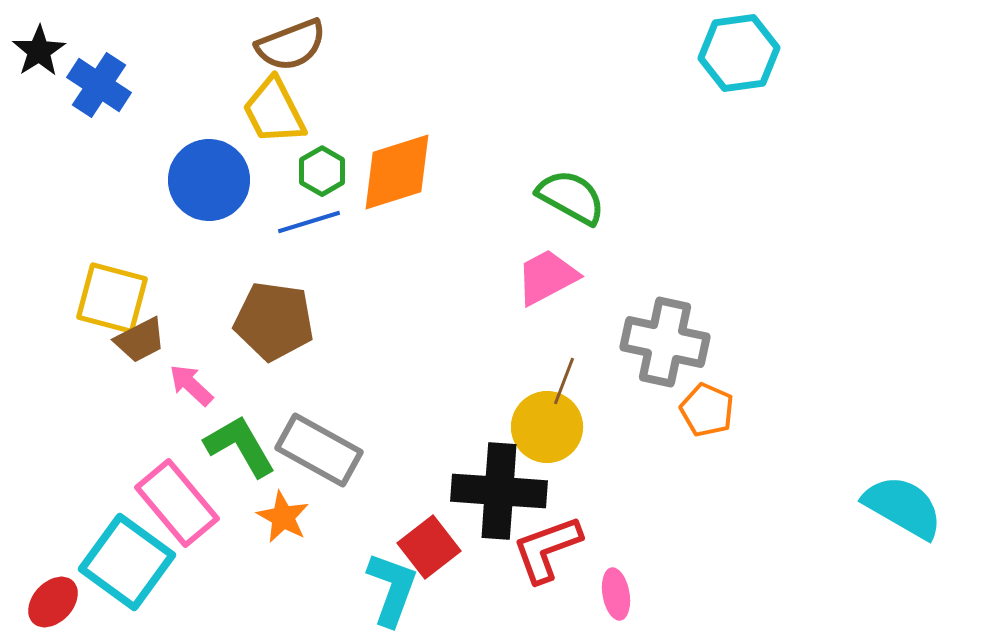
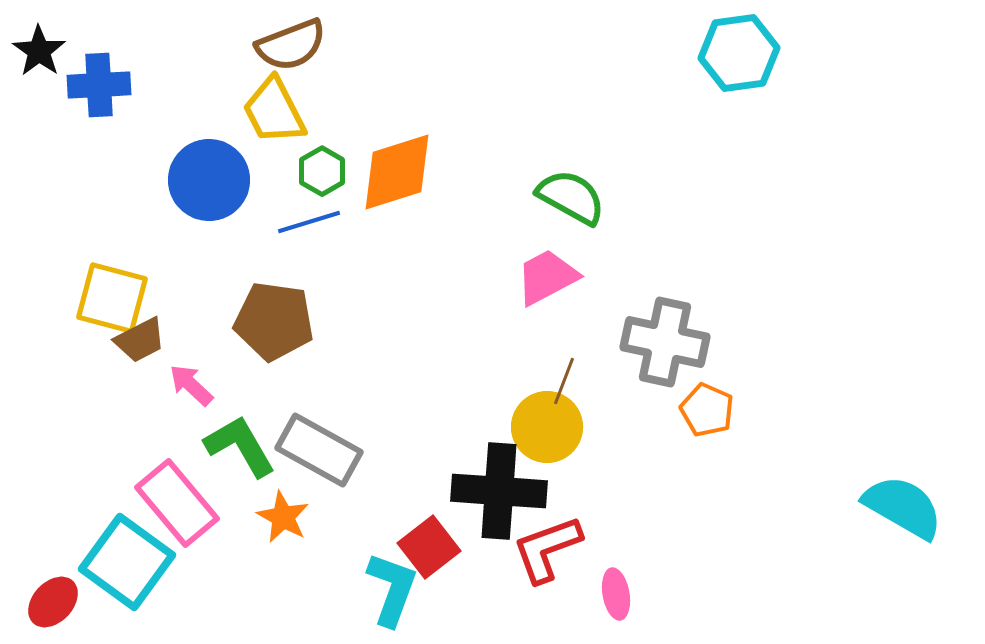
black star: rotated 4 degrees counterclockwise
blue cross: rotated 36 degrees counterclockwise
